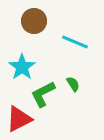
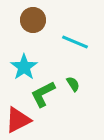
brown circle: moved 1 px left, 1 px up
cyan star: moved 2 px right
red triangle: moved 1 px left, 1 px down
